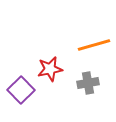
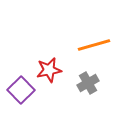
red star: moved 1 px left, 1 px down
gray cross: rotated 20 degrees counterclockwise
